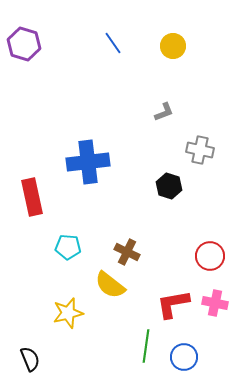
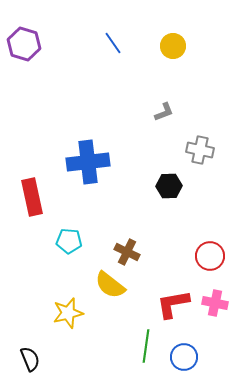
black hexagon: rotated 20 degrees counterclockwise
cyan pentagon: moved 1 px right, 6 px up
